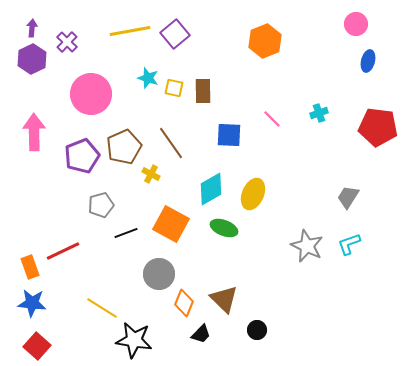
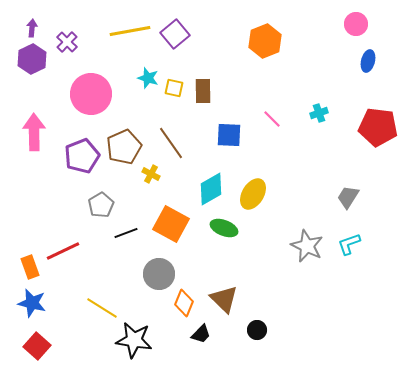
yellow ellipse at (253, 194): rotated 8 degrees clockwise
gray pentagon at (101, 205): rotated 15 degrees counterclockwise
blue star at (32, 303): rotated 8 degrees clockwise
